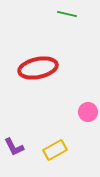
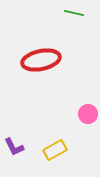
green line: moved 7 px right, 1 px up
red ellipse: moved 3 px right, 8 px up
pink circle: moved 2 px down
